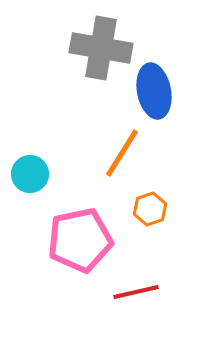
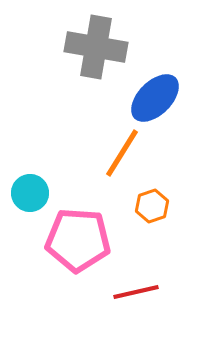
gray cross: moved 5 px left, 1 px up
blue ellipse: moved 1 px right, 7 px down; rotated 56 degrees clockwise
cyan circle: moved 19 px down
orange hexagon: moved 2 px right, 3 px up
pink pentagon: moved 2 px left; rotated 16 degrees clockwise
